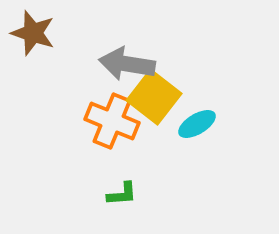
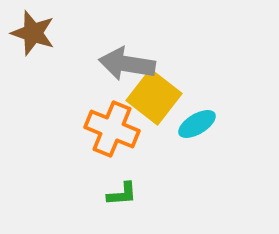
orange cross: moved 8 px down
